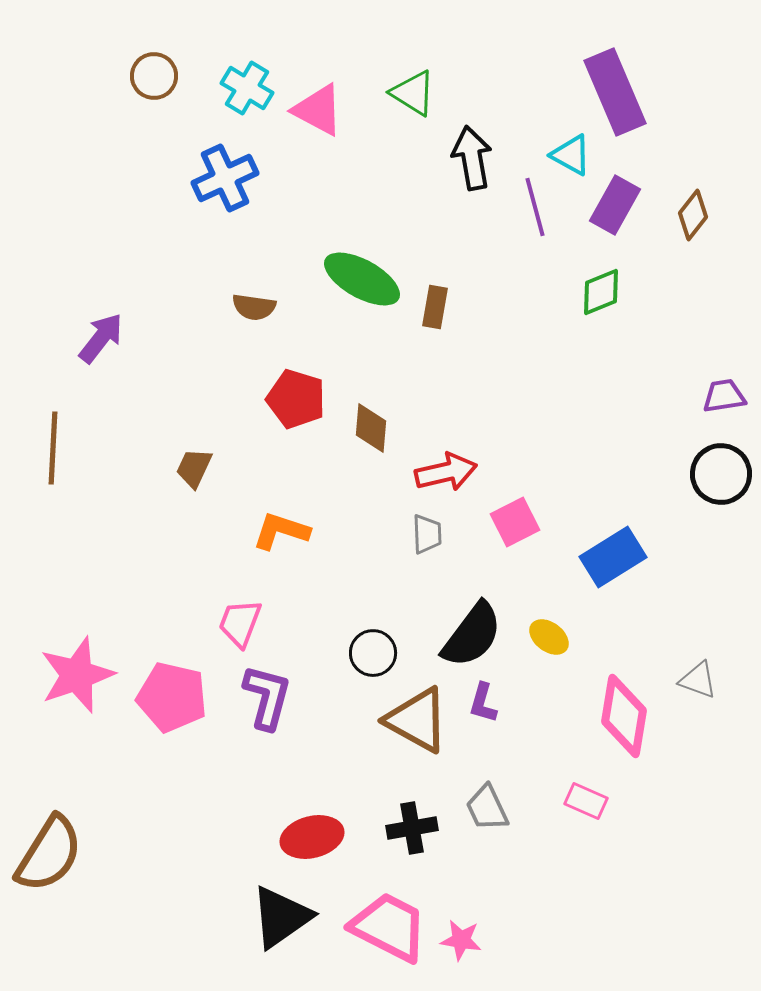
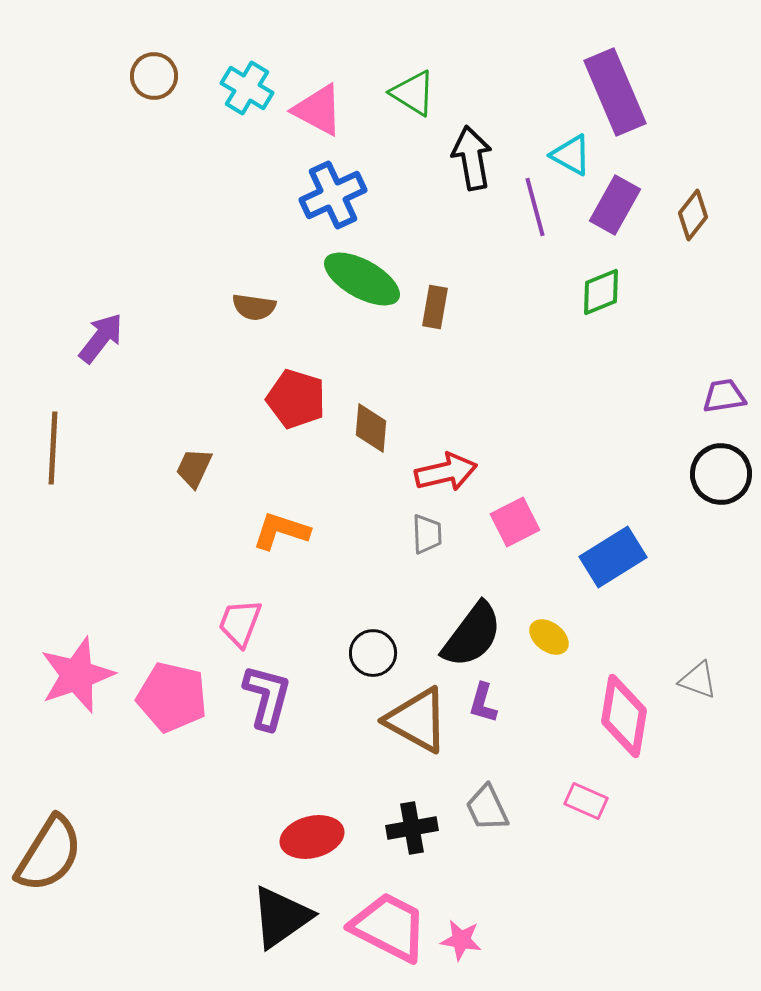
blue cross at (225, 178): moved 108 px right, 17 px down
